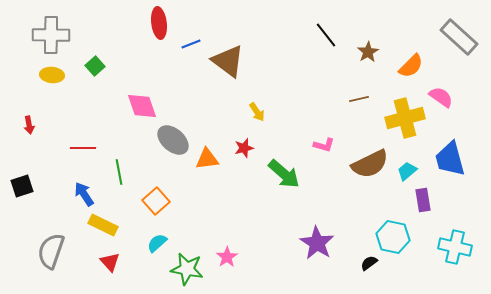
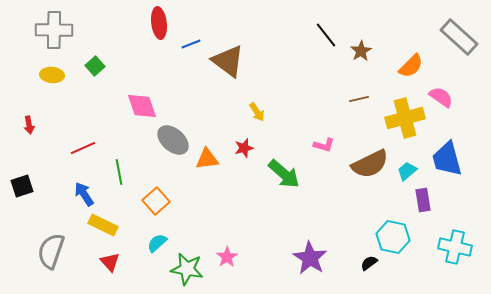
gray cross: moved 3 px right, 5 px up
brown star: moved 7 px left, 1 px up
red line: rotated 25 degrees counterclockwise
blue trapezoid: moved 3 px left
purple star: moved 7 px left, 15 px down
